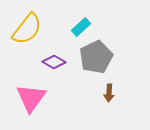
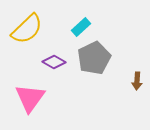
yellow semicircle: rotated 8 degrees clockwise
gray pentagon: moved 2 px left, 1 px down
brown arrow: moved 28 px right, 12 px up
pink triangle: moved 1 px left
